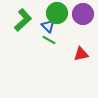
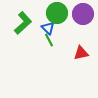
green L-shape: moved 3 px down
blue triangle: moved 2 px down
green line: rotated 32 degrees clockwise
red triangle: moved 1 px up
